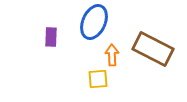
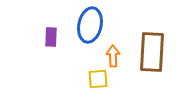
blue ellipse: moved 4 px left, 3 px down; rotated 12 degrees counterclockwise
brown rectangle: moved 1 px left, 3 px down; rotated 66 degrees clockwise
orange arrow: moved 1 px right, 1 px down
